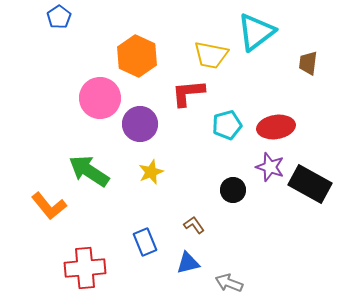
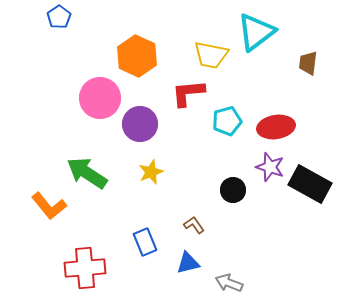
cyan pentagon: moved 4 px up
green arrow: moved 2 px left, 2 px down
